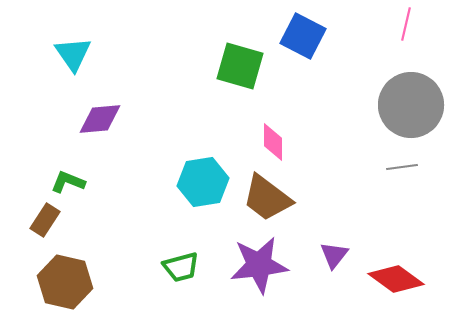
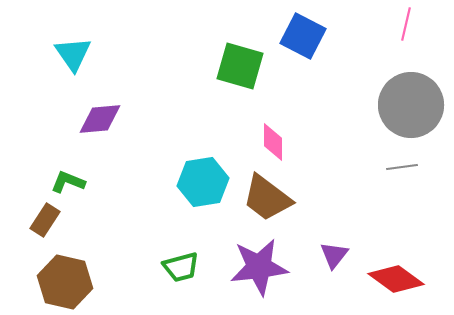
purple star: moved 2 px down
